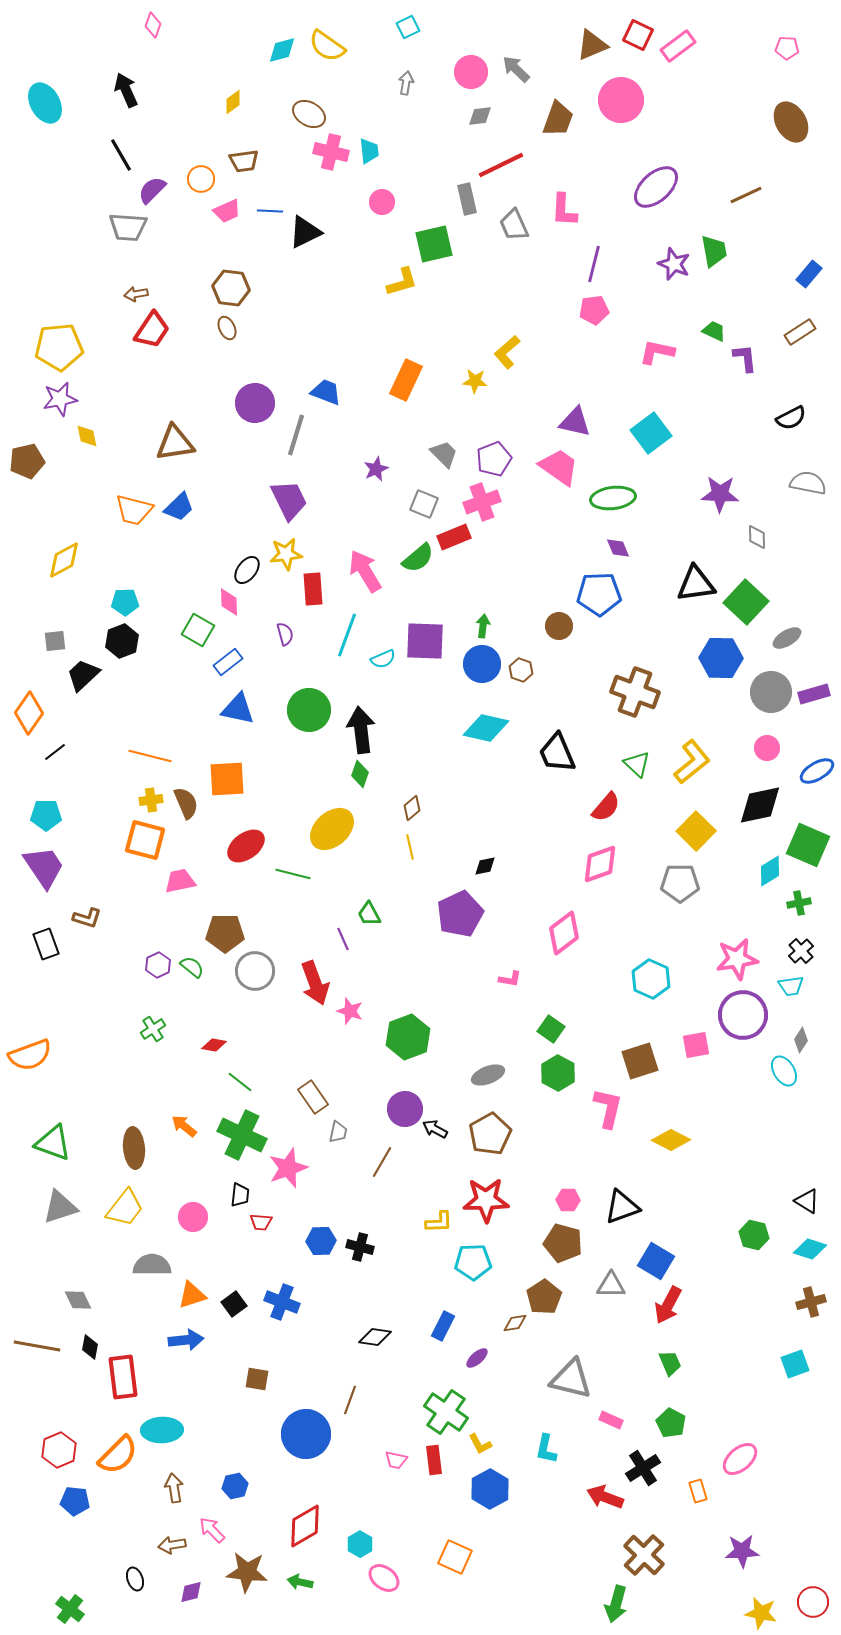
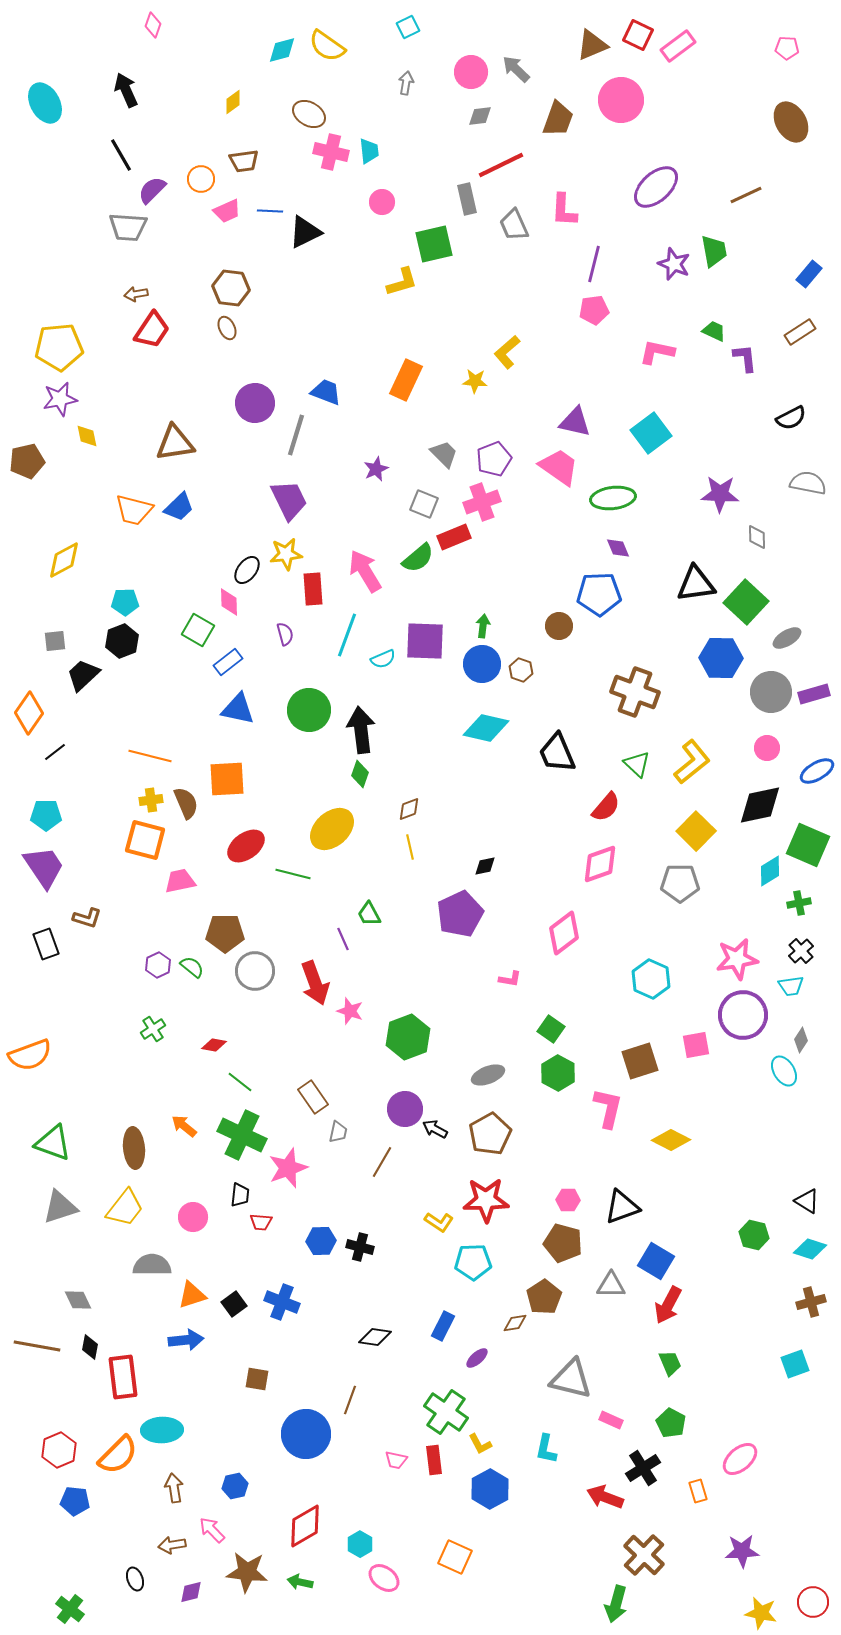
brown diamond at (412, 808): moved 3 px left, 1 px down; rotated 20 degrees clockwise
yellow L-shape at (439, 1222): rotated 36 degrees clockwise
